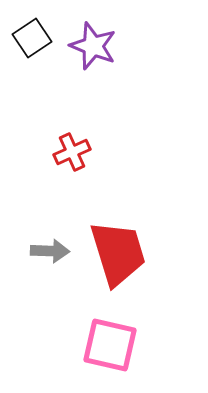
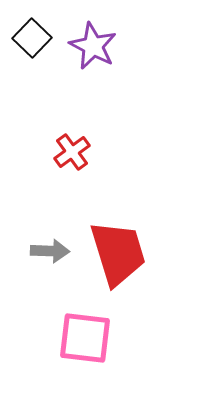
black square: rotated 12 degrees counterclockwise
purple star: rotated 6 degrees clockwise
red cross: rotated 12 degrees counterclockwise
pink square: moved 25 px left, 7 px up; rotated 6 degrees counterclockwise
